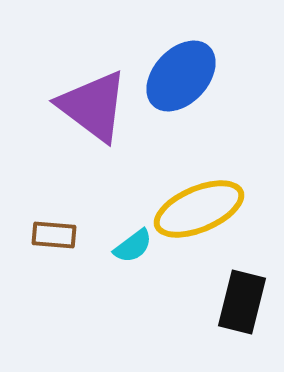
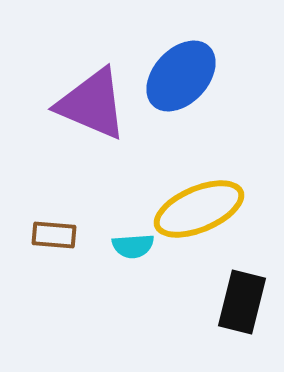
purple triangle: moved 1 px left, 2 px up; rotated 14 degrees counterclockwise
cyan semicircle: rotated 33 degrees clockwise
